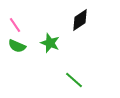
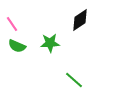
pink line: moved 3 px left, 1 px up
green star: rotated 24 degrees counterclockwise
